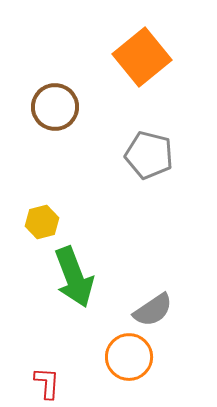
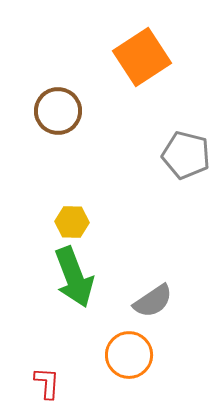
orange square: rotated 6 degrees clockwise
brown circle: moved 3 px right, 4 px down
gray pentagon: moved 37 px right
yellow hexagon: moved 30 px right; rotated 16 degrees clockwise
gray semicircle: moved 9 px up
orange circle: moved 2 px up
